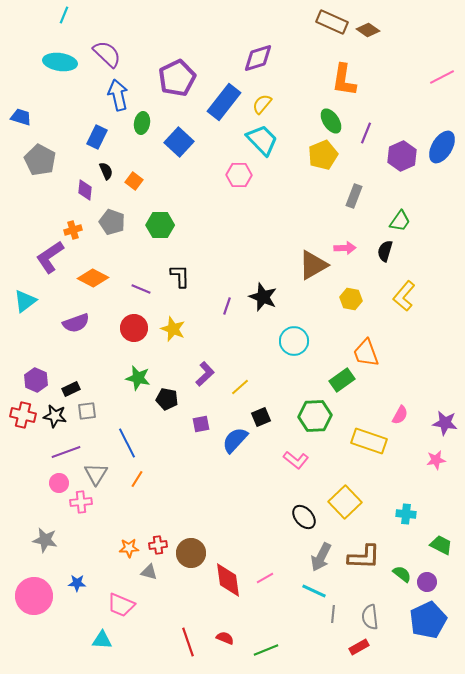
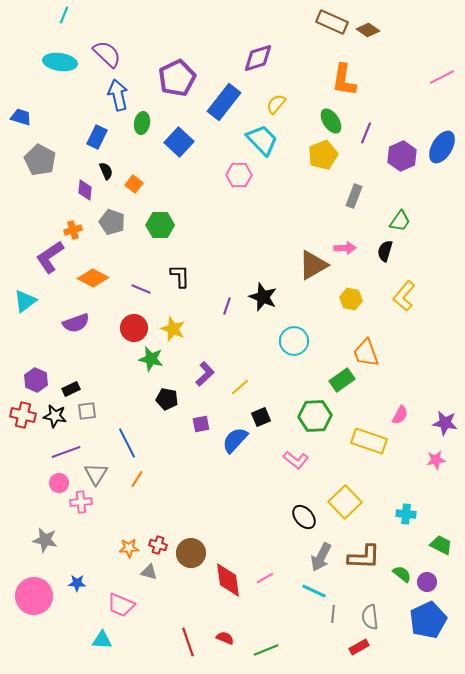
yellow semicircle at (262, 104): moved 14 px right
orange square at (134, 181): moved 3 px down
green star at (138, 378): moved 13 px right, 19 px up
red cross at (158, 545): rotated 24 degrees clockwise
